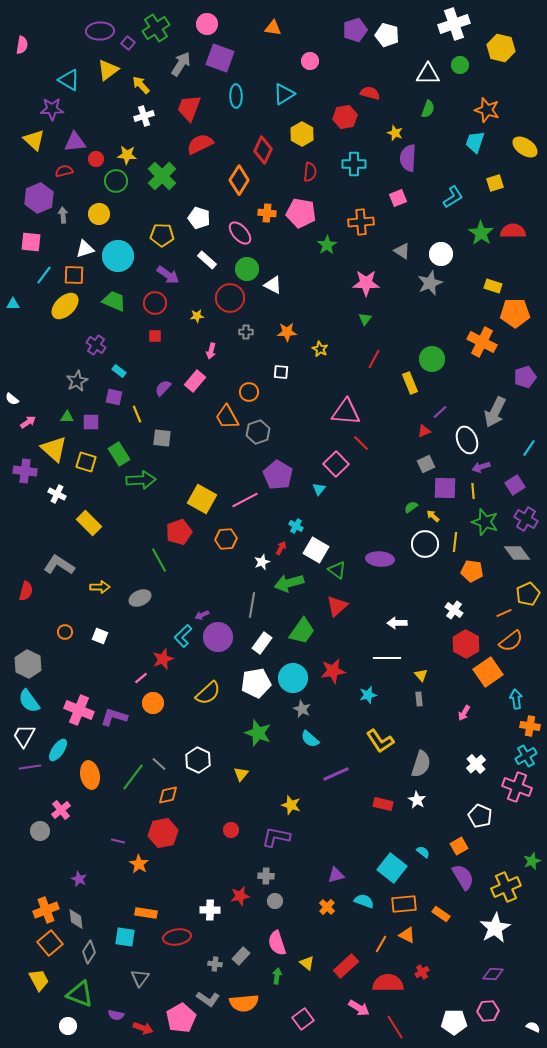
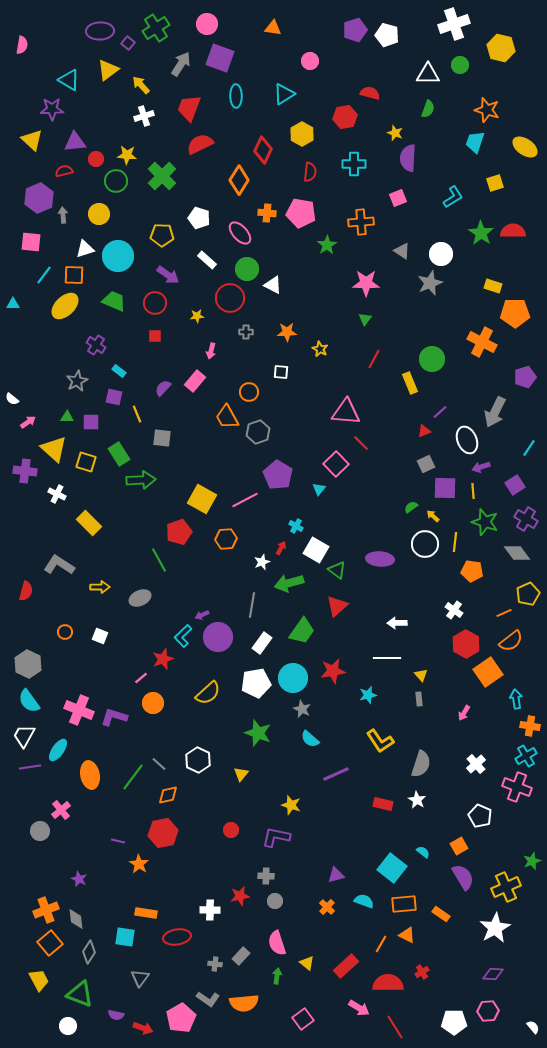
yellow triangle at (34, 140): moved 2 px left
white semicircle at (533, 1027): rotated 24 degrees clockwise
